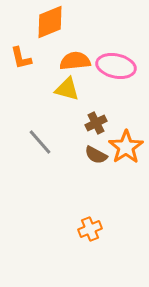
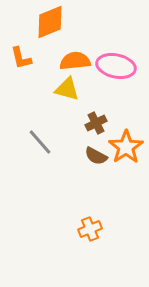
brown semicircle: moved 1 px down
